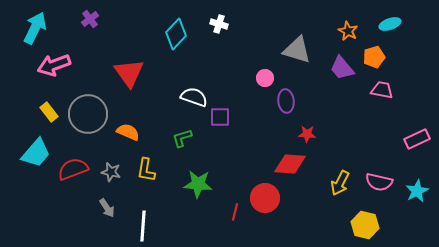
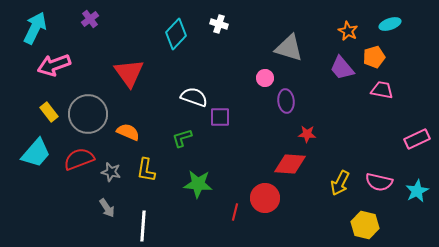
gray triangle: moved 8 px left, 2 px up
red semicircle: moved 6 px right, 10 px up
